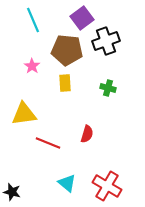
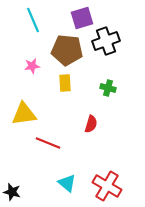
purple square: rotated 20 degrees clockwise
pink star: rotated 28 degrees clockwise
red semicircle: moved 4 px right, 10 px up
